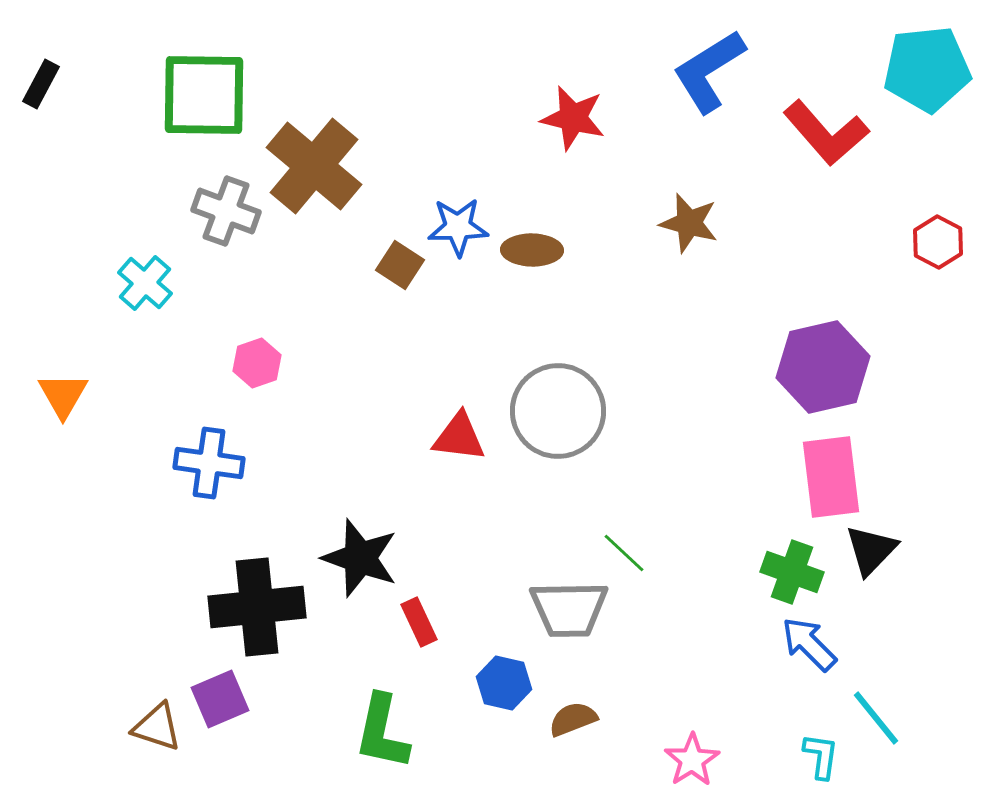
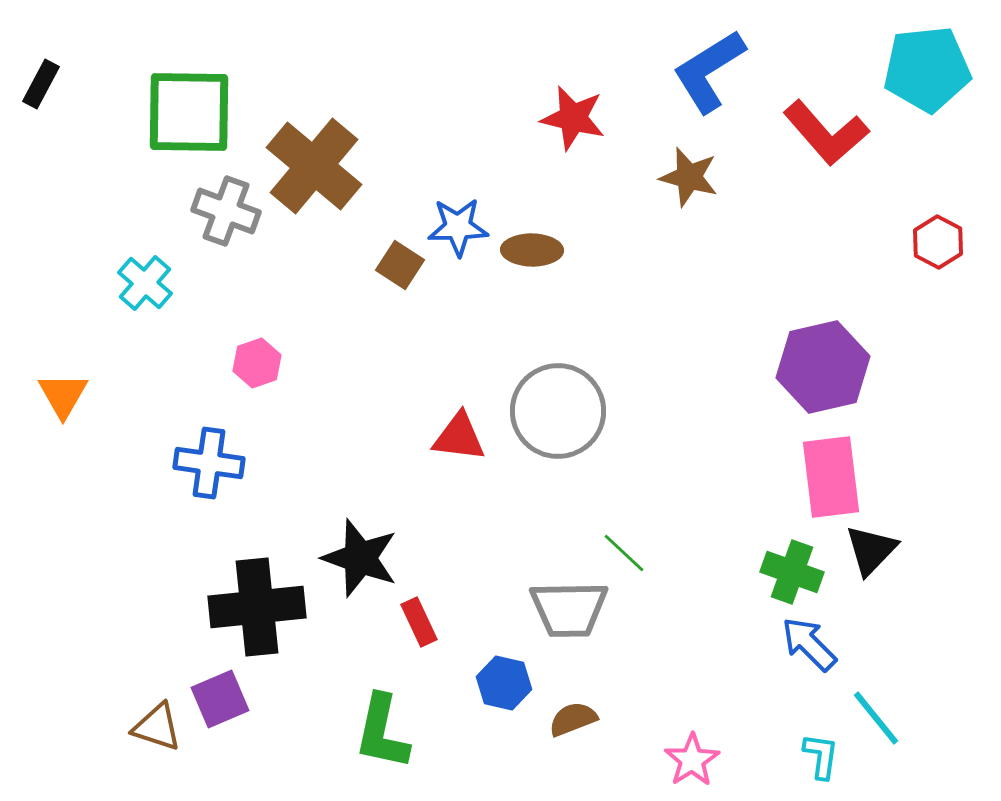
green square: moved 15 px left, 17 px down
brown star: moved 46 px up
